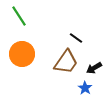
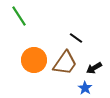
orange circle: moved 12 px right, 6 px down
brown trapezoid: moved 1 px left, 1 px down
